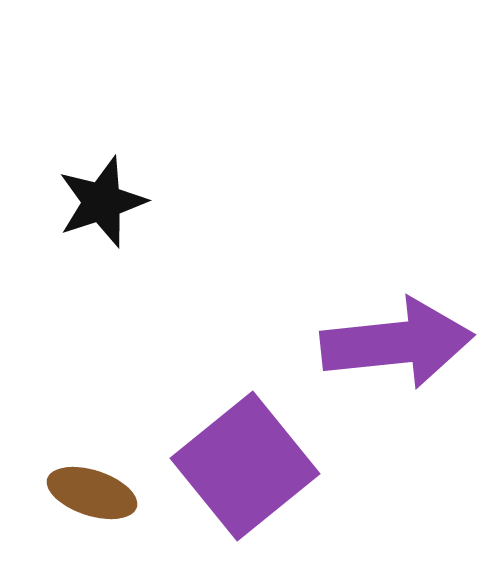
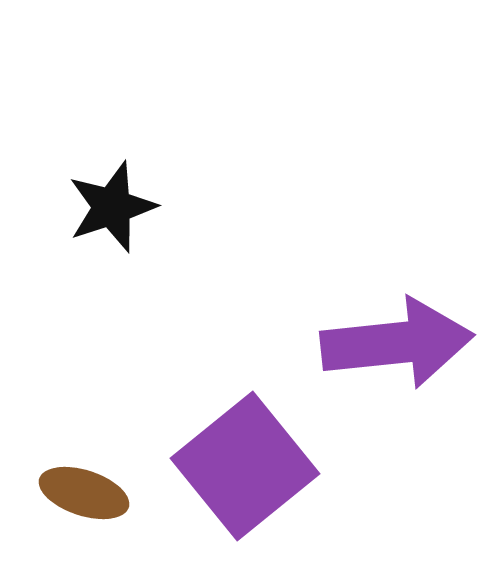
black star: moved 10 px right, 5 px down
brown ellipse: moved 8 px left
